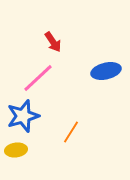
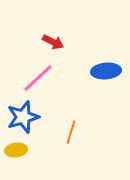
red arrow: rotated 30 degrees counterclockwise
blue ellipse: rotated 8 degrees clockwise
blue star: moved 1 px down
orange line: rotated 15 degrees counterclockwise
